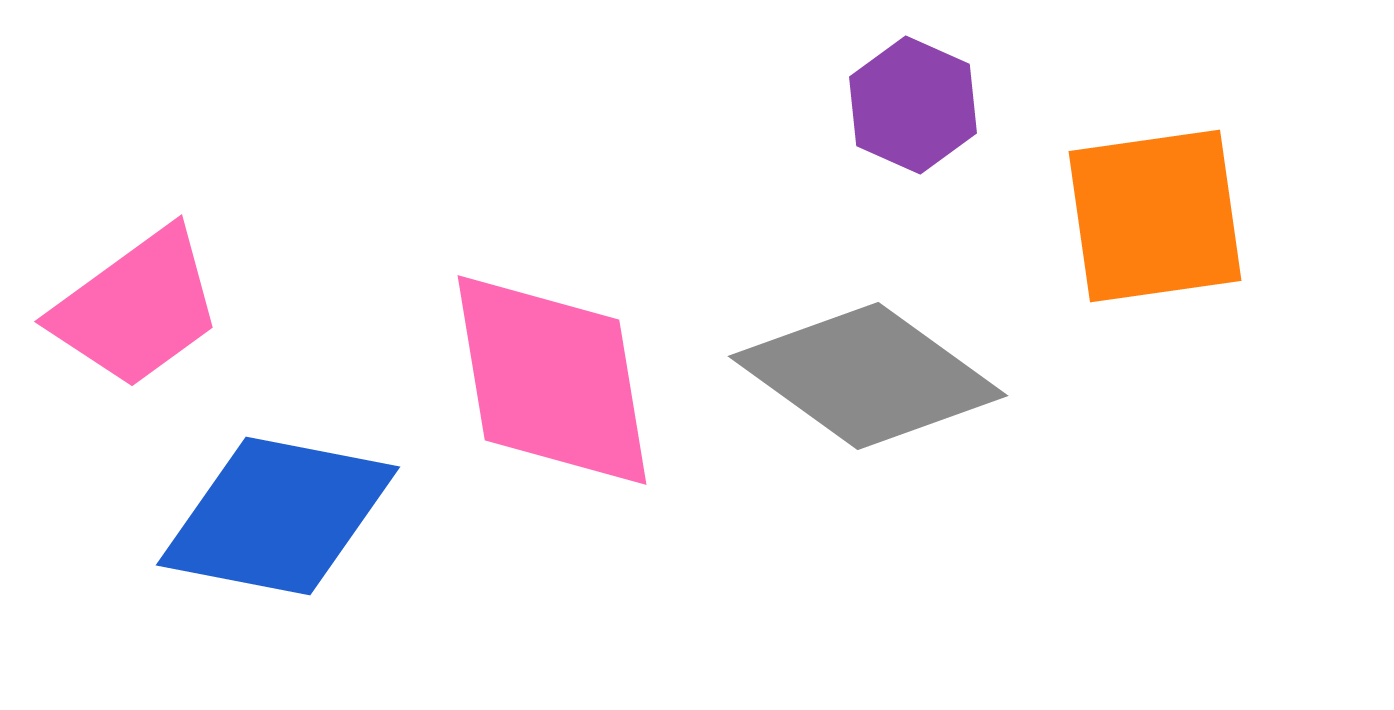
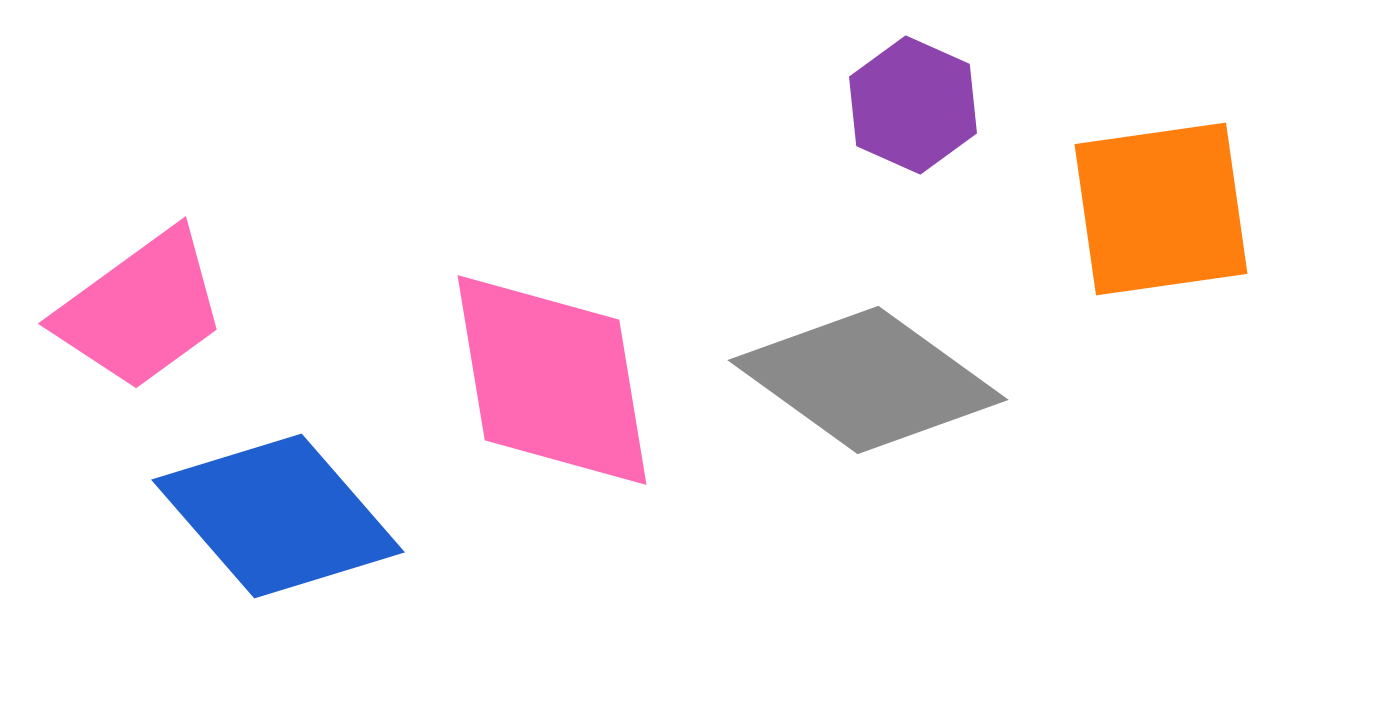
orange square: moved 6 px right, 7 px up
pink trapezoid: moved 4 px right, 2 px down
gray diamond: moved 4 px down
blue diamond: rotated 38 degrees clockwise
